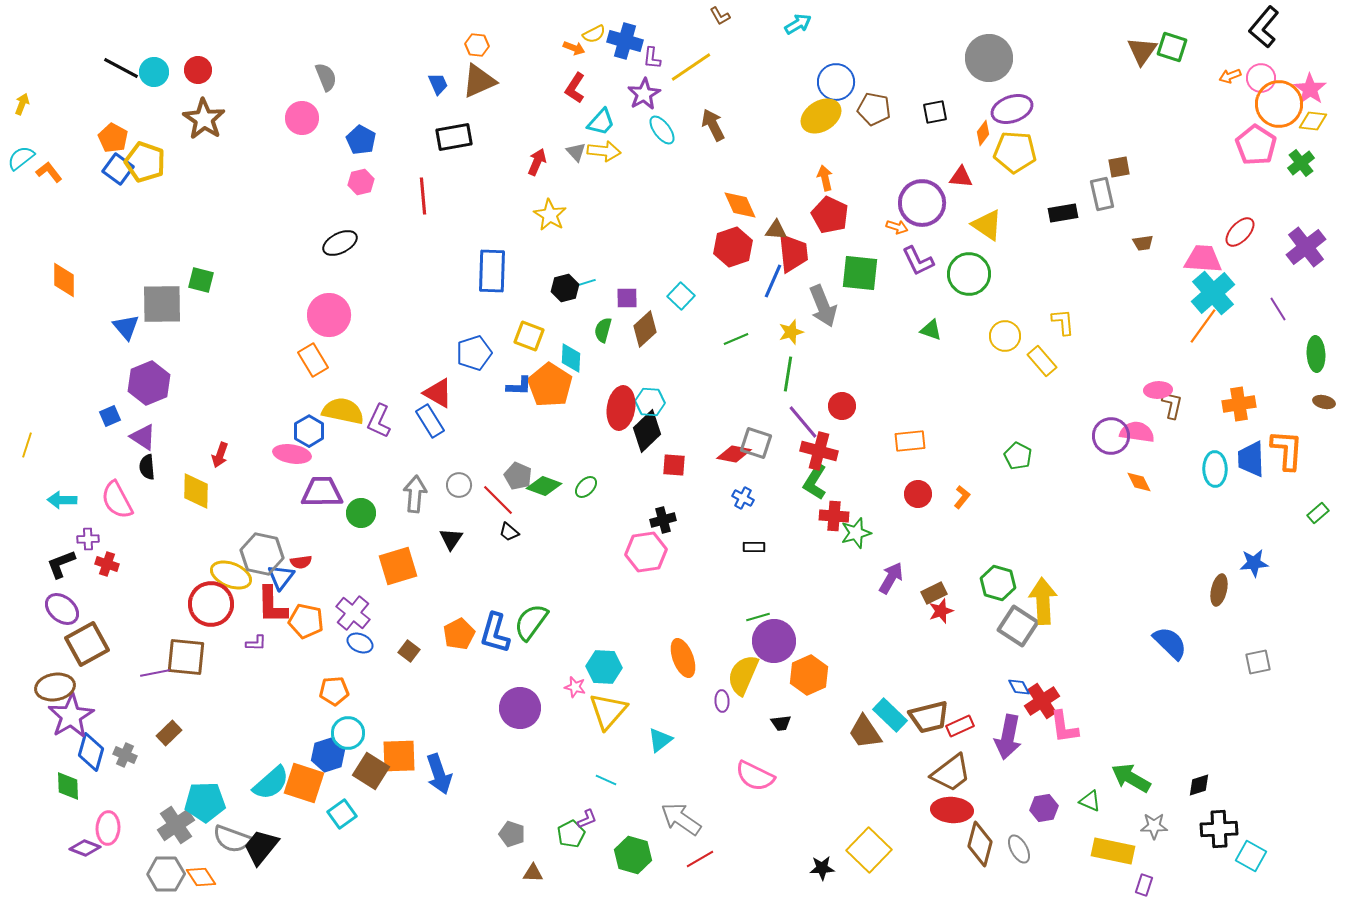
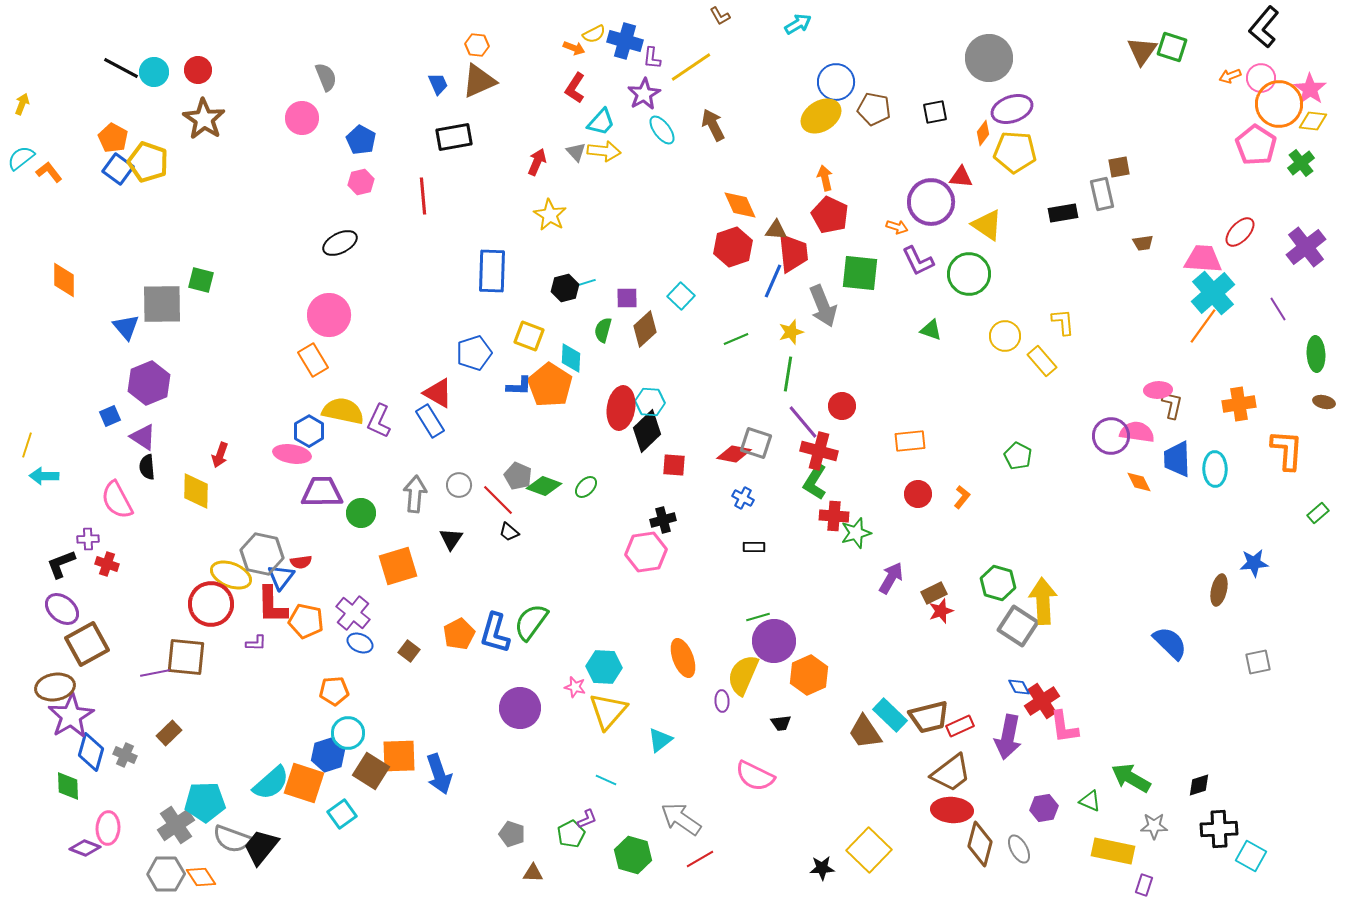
yellow pentagon at (145, 162): moved 3 px right
purple circle at (922, 203): moved 9 px right, 1 px up
blue trapezoid at (1251, 459): moved 74 px left
cyan arrow at (62, 500): moved 18 px left, 24 px up
